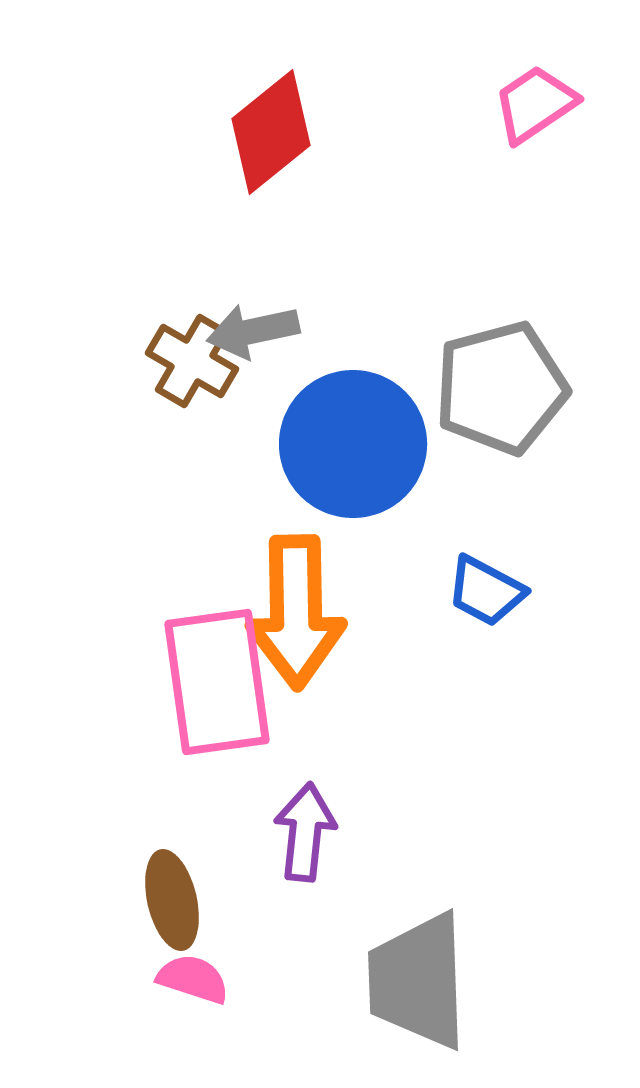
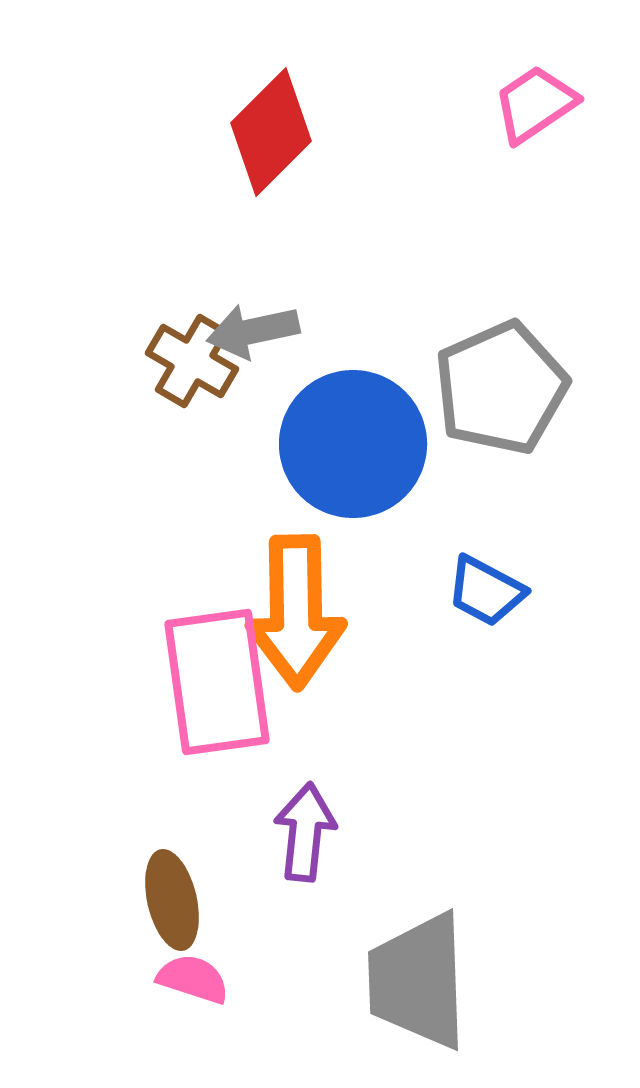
red diamond: rotated 6 degrees counterclockwise
gray pentagon: rotated 9 degrees counterclockwise
